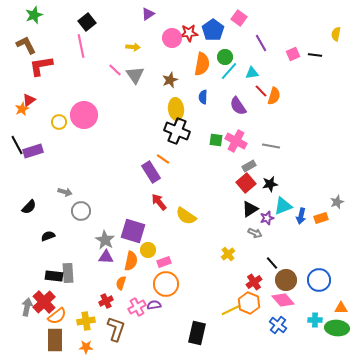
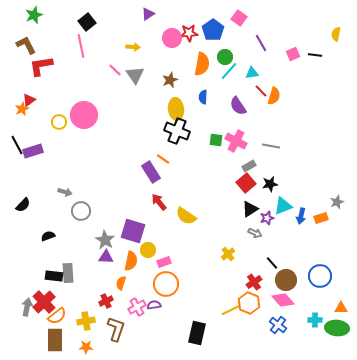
black semicircle at (29, 207): moved 6 px left, 2 px up
blue circle at (319, 280): moved 1 px right, 4 px up
